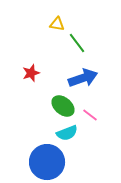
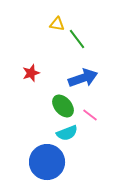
green line: moved 4 px up
green ellipse: rotated 10 degrees clockwise
